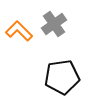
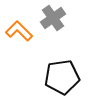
gray cross: moved 1 px left, 6 px up
